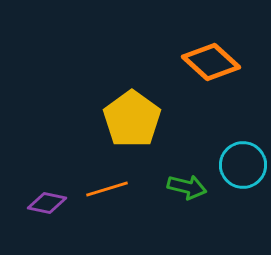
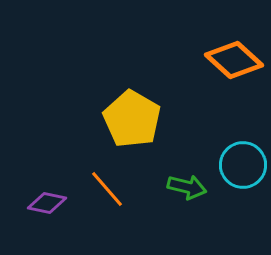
orange diamond: moved 23 px right, 2 px up
yellow pentagon: rotated 6 degrees counterclockwise
orange line: rotated 66 degrees clockwise
